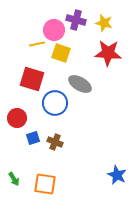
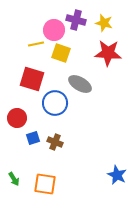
yellow line: moved 1 px left
